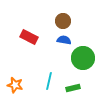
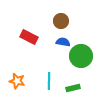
brown circle: moved 2 px left
blue semicircle: moved 1 px left, 2 px down
green circle: moved 2 px left, 2 px up
cyan line: rotated 12 degrees counterclockwise
orange star: moved 2 px right, 4 px up
